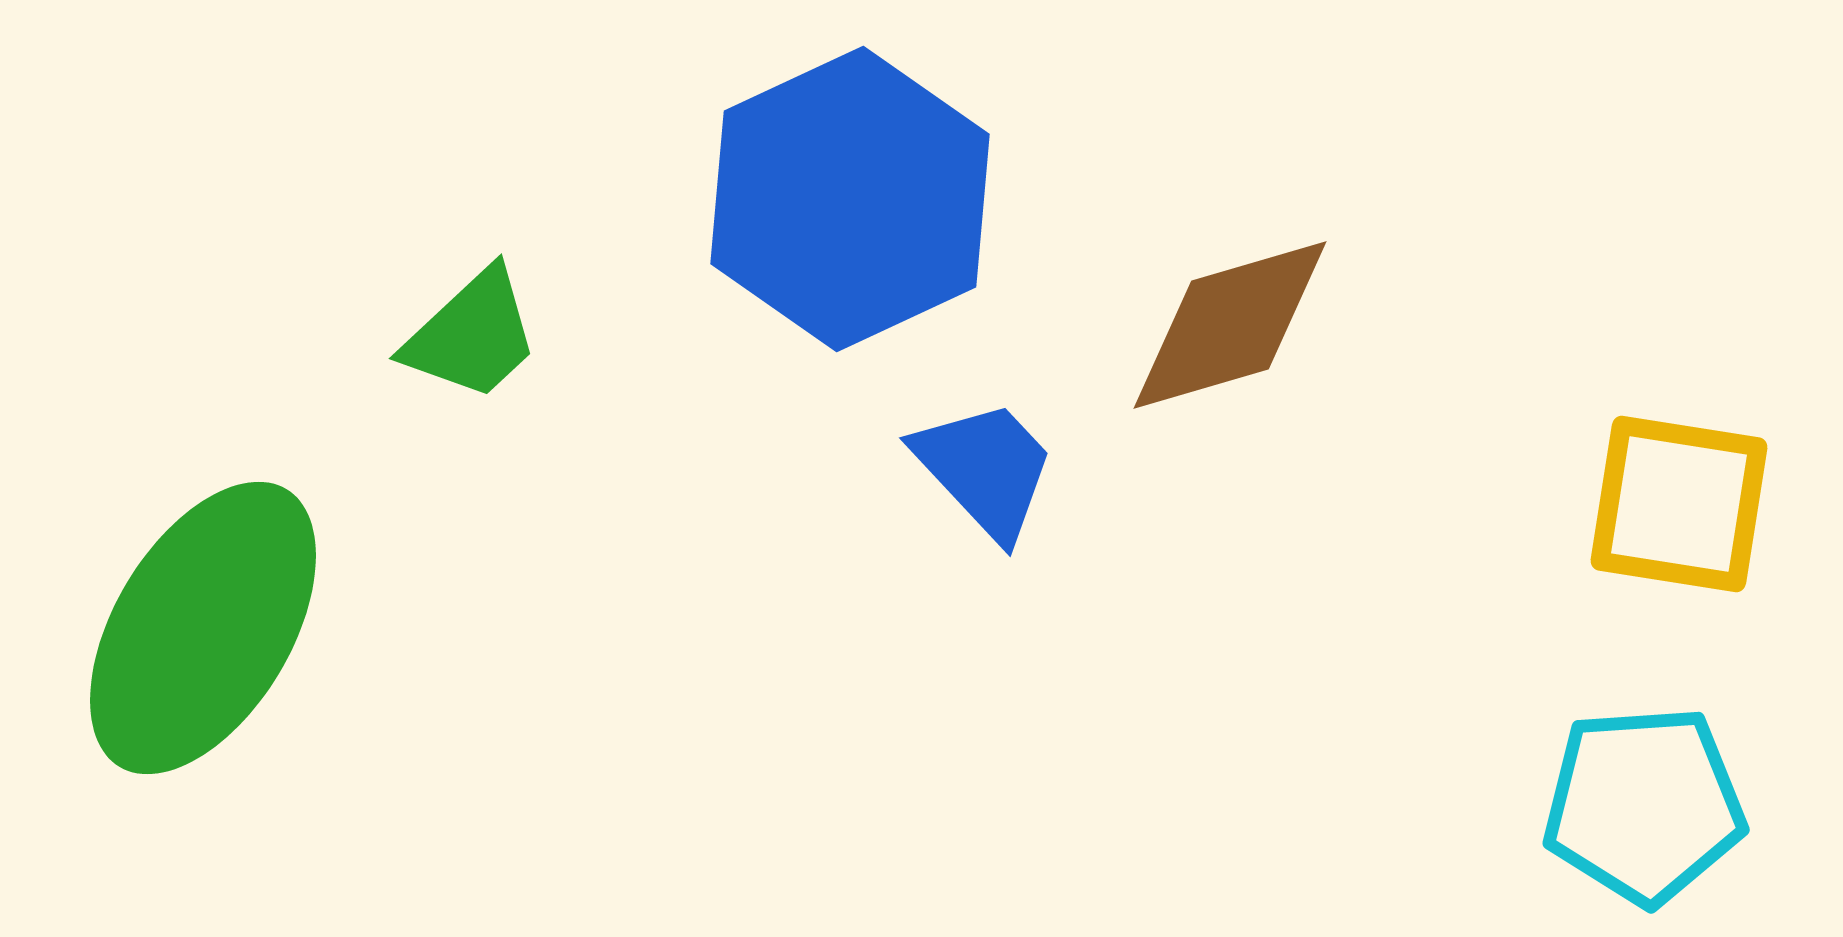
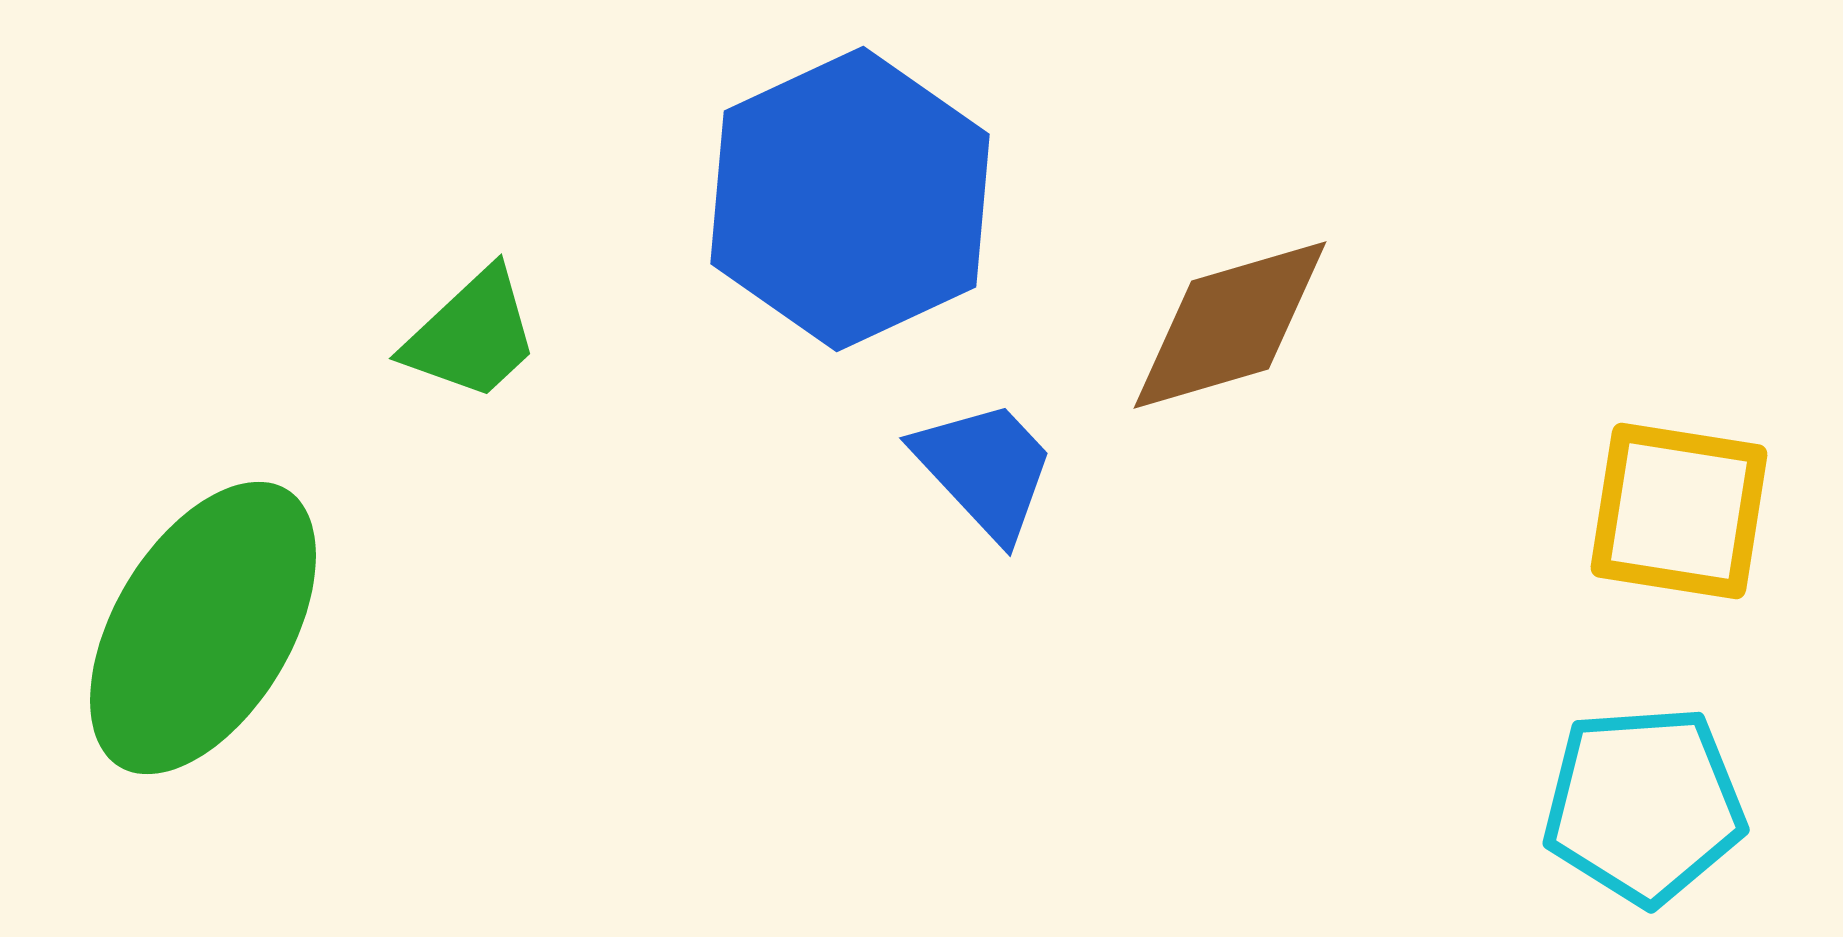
yellow square: moved 7 px down
